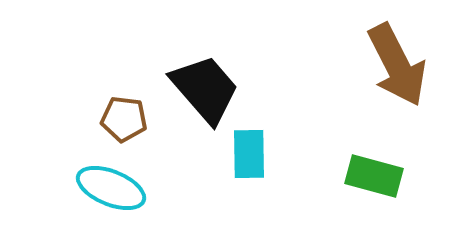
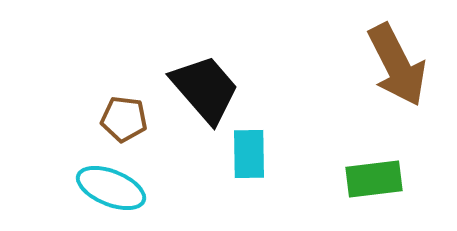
green rectangle: moved 3 px down; rotated 22 degrees counterclockwise
